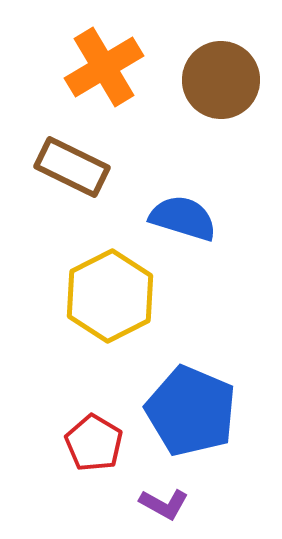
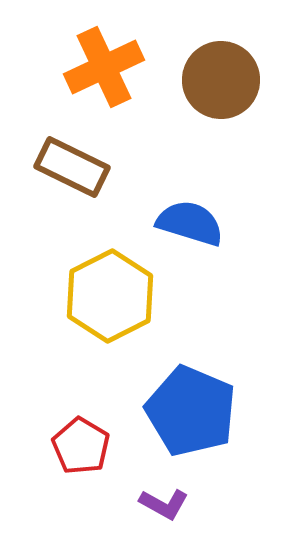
orange cross: rotated 6 degrees clockwise
blue semicircle: moved 7 px right, 5 px down
red pentagon: moved 13 px left, 3 px down
